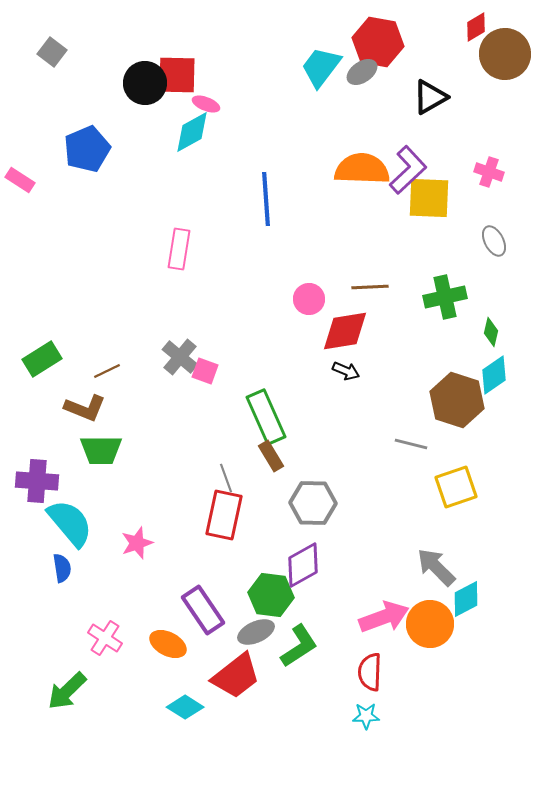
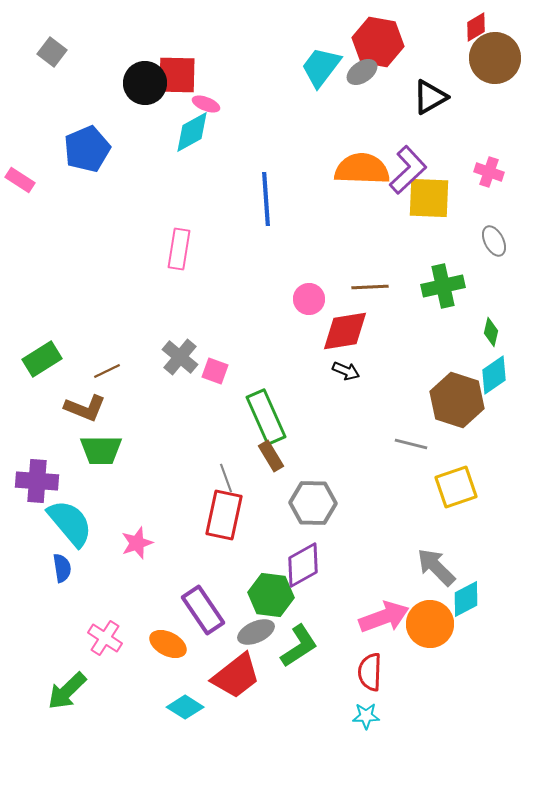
brown circle at (505, 54): moved 10 px left, 4 px down
green cross at (445, 297): moved 2 px left, 11 px up
pink square at (205, 371): moved 10 px right
